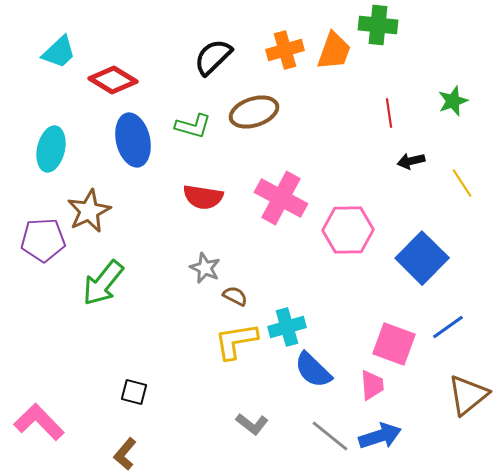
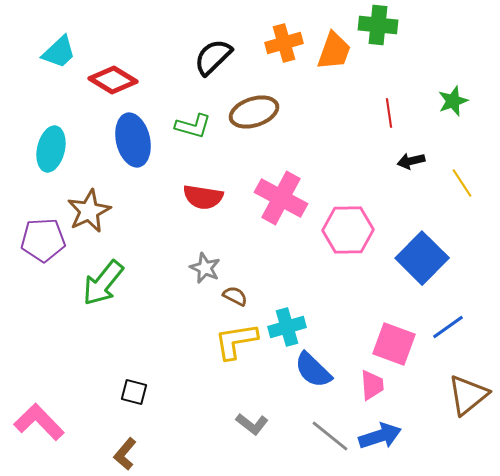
orange cross: moved 1 px left, 7 px up
